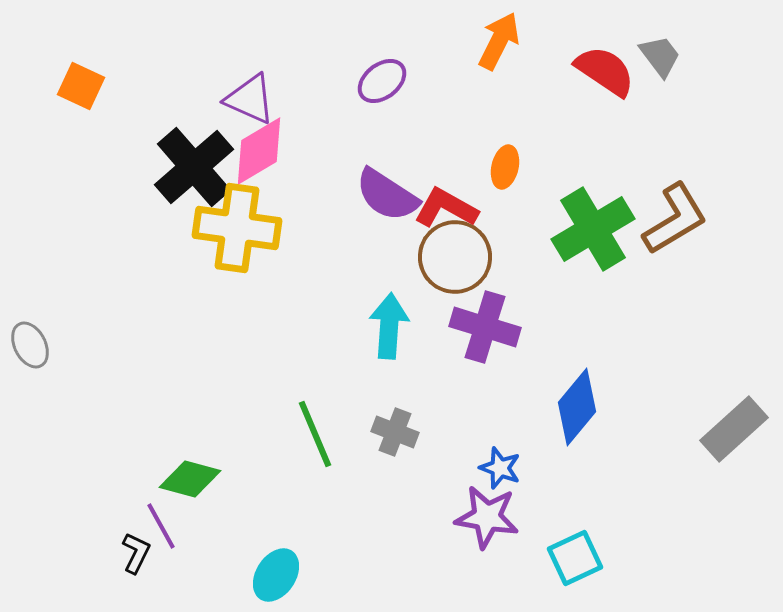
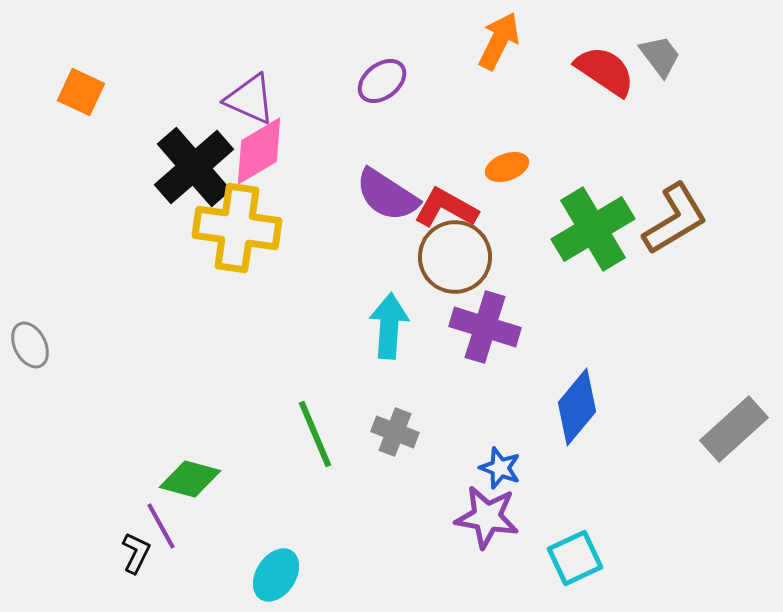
orange square: moved 6 px down
orange ellipse: moved 2 px right; rotated 57 degrees clockwise
